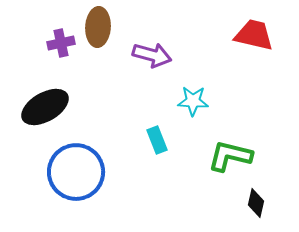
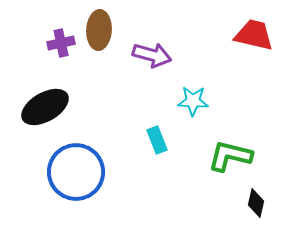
brown ellipse: moved 1 px right, 3 px down
